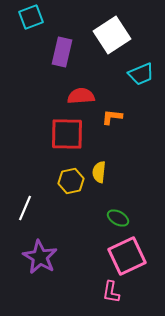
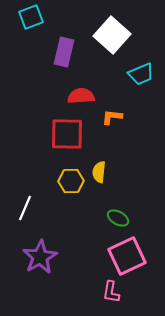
white square: rotated 15 degrees counterclockwise
purple rectangle: moved 2 px right
yellow hexagon: rotated 10 degrees clockwise
purple star: rotated 12 degrees clockwise
